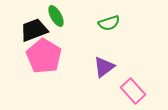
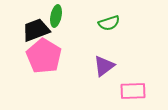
green ellipse: rotated 40 degrees clockwise
black trapezoid: moved 2 px right
purple triangle: moved 1 px up
pink rectangle: rotated 50 degrees counterclockwise
